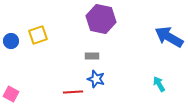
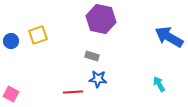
gray rectangle: rotated 16 degrees clockwise
blue star: moved 2 px right; rotated 12 degrees counterclockwise
